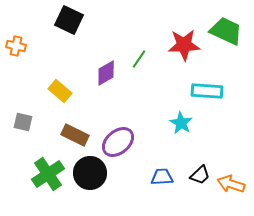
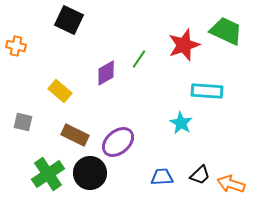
red star: rotated 16 degrees counterclockwise
